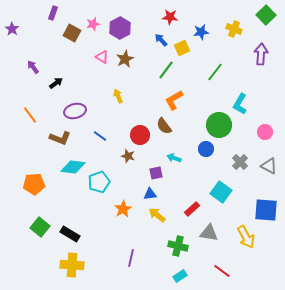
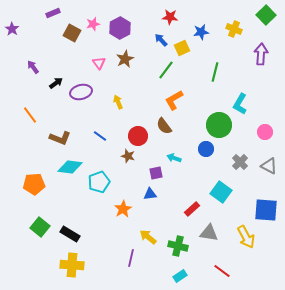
purple rectangle at (53, 13): rotated 48 degrees clockwise
pink triangle at (102, 57): moved 3 px left, 6 px down; rotated 24 degrees clockwise
green line at (215, 72): rotated 24 degrees counterclockwise
yellow arrow at (118, 96): moved 6 px down
purple ellipse at (75, 111): moved 6 px right, 19 px up
red circle at (140, 135): moved 2 px left, 1 px down
cyan diamond at (73, 167): moved 3 px left
yellow arrow at (157, 215): moved 9 px left, 22 px down
